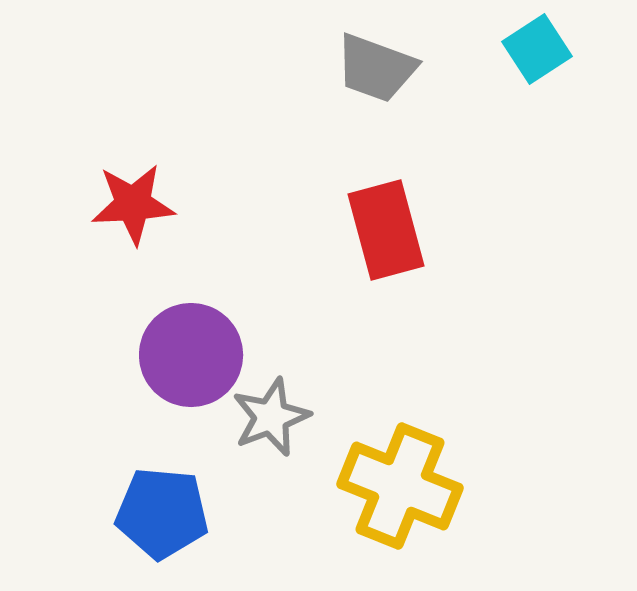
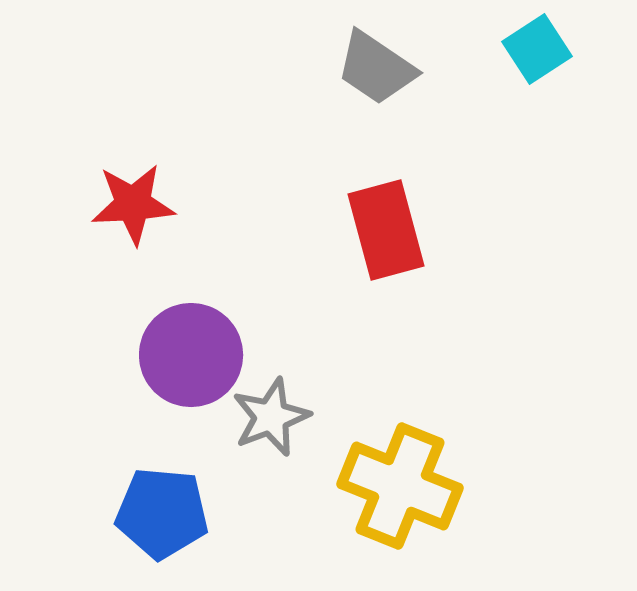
gray trapezoid: rotated 14 degrees clockwise
